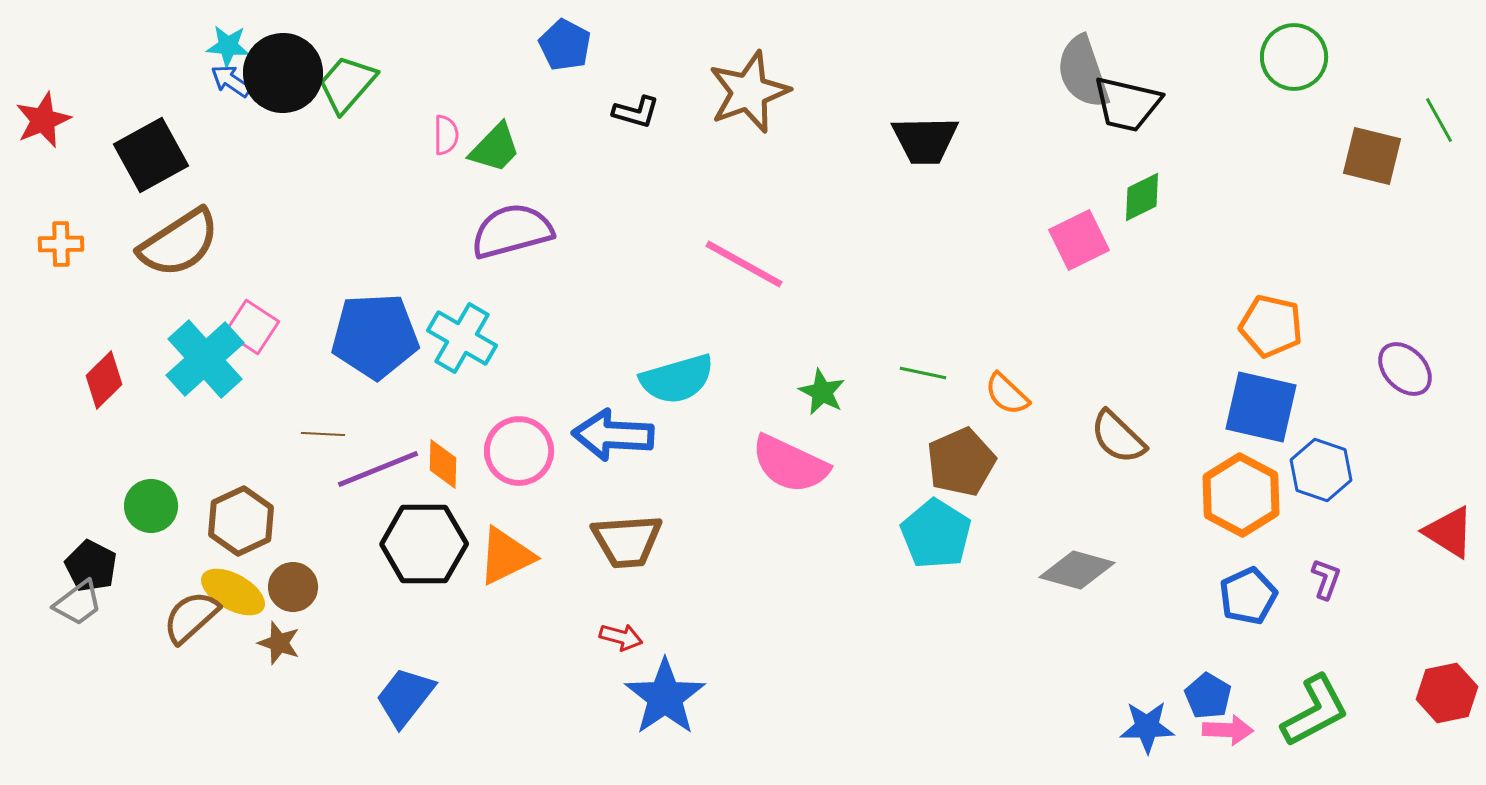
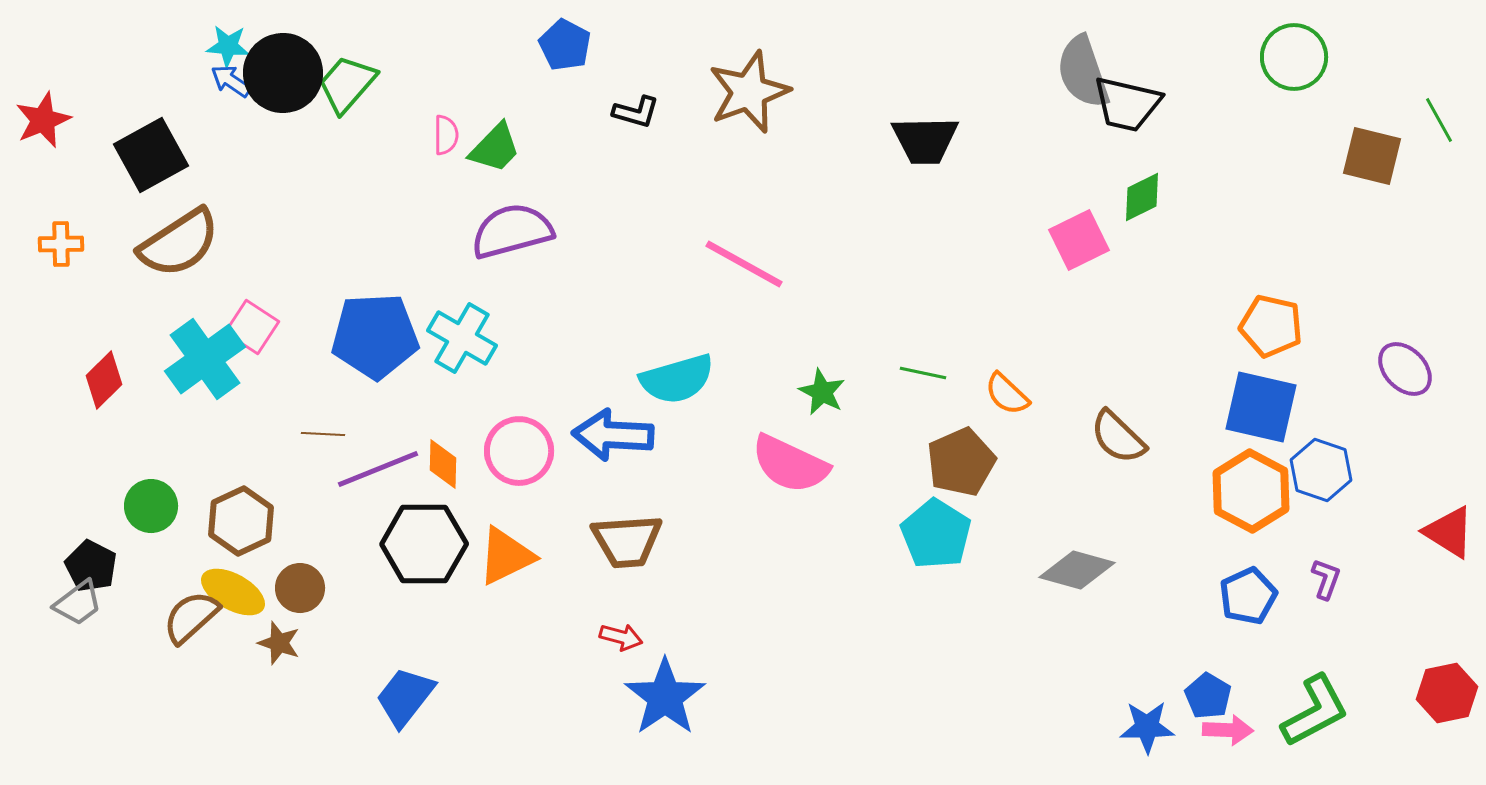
cyan cross at (205, 359): rotated 6 degrees clockwise
orange hexagon at (1241, 495): moved 10 px right, 4 px up
brown circle at (293, 587): moved 7 px right, 1 px down
